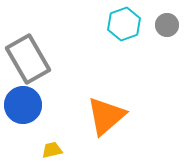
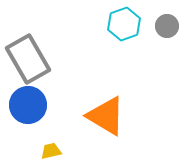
gray circle: moved 1 px down
blue circle: moved 5 px right
orange triangle: rotated 48 degrees counterclockwise
yellow trapezoid: moved 1 px left, 1 px down
